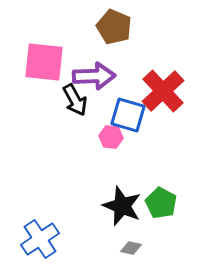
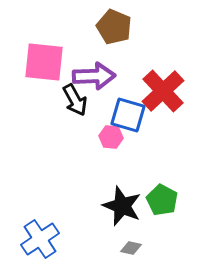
green pentagon: moved 1 px right, 3 px up
